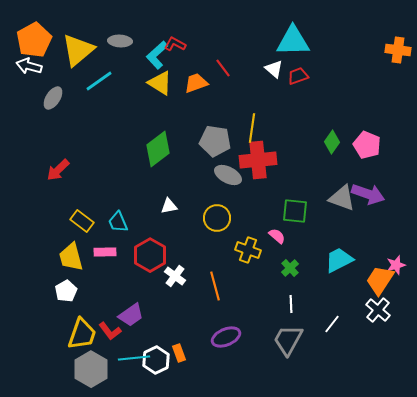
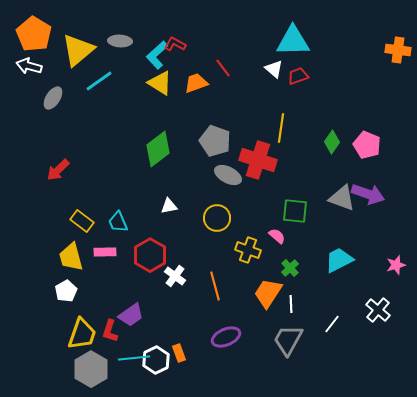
orange pentagon at (34, 40): moved 6 px up; rotated 12 degrees counterclockwise
yellow line at (252, 128): moved 29 px right
gray pentagon at (215, 141): rotated 12 degrees clockwise
red cross at (258, 160): rotated 24 degrees clockwise
orange trapezoid at (380, 280): moved 112 px left, 13 px down
red L-shape at (110, 331): rotated 55 degrees clockwise
